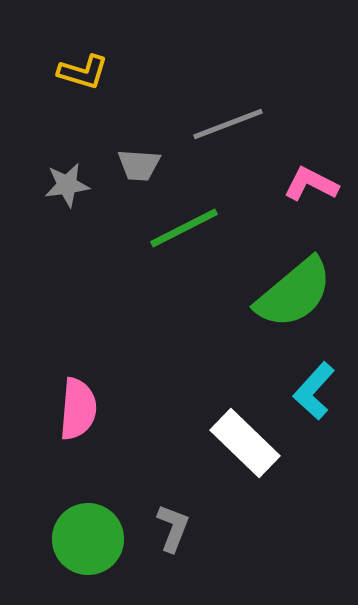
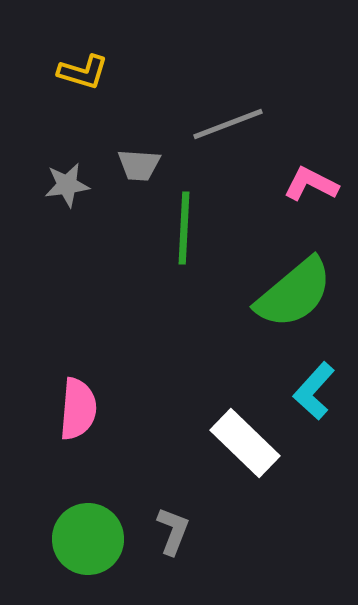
green line: rotated 60 degrees counterclockwise
gray L-shape: moved 3 px down
